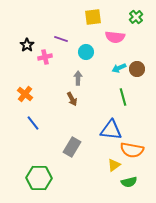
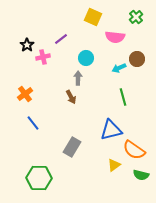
yellow square: rotated 30 degrees clockwise
purple line: rotated 56 degrees counterclockwise
cyan circle: moved 6 px down
pink cross: moved 2 px left
brown circle: moved 10 px up
orange cross: rotated 14 degrees clockwise
brown arrow: moved 1 px left, 2 px up
blue triangle: rotated 20 degrees counterclockwise
orange semicircle: moved 2 px right; rotated 25 degrees clockwise
green semicircle: moved 12 px right, 7 px up; rotated 28 degrees clockwise
